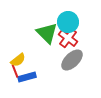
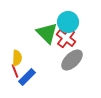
red cross: moved 2 px left
yellow semicircle: moved 1 px left, 2 px up; rotated 49 degrees counterclockwise
blue rectangle: rotated 30 degrees counterclockwise
